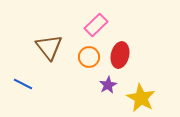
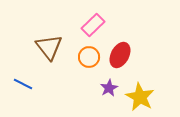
pink rectangle: moved 3 px left
red ellipse: rotated 15 degrees clockwise
purple star: moved 1 px right, 3 px down
yellow star: moved 1 px left, 1 px up
